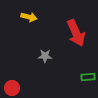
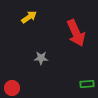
yellow arrow: rotated 49 degrees counterclockwise
gray star: moved 4 px left, 2 px down
green rectangle: moved 1 px left, 7 px down
